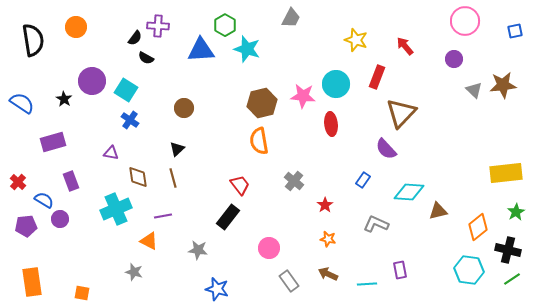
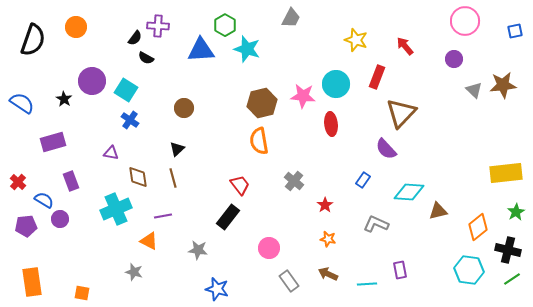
black semicircle at (33, 40): rotated 28 degrees clockwise
